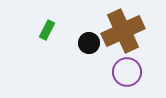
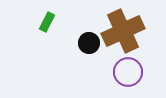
green rectangle: moved 8 px up
purple circle: moved 1 px right
